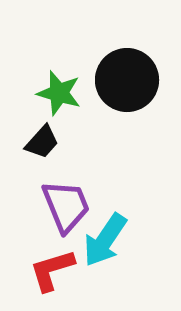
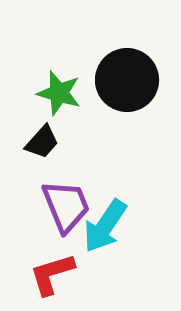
cyan arrow: moved 14 px up
red L-shape: moved 4 px down
